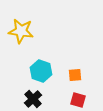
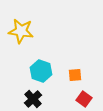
red square: moved 6 px right, 1 px up; rotated 21 degrees clockwise
